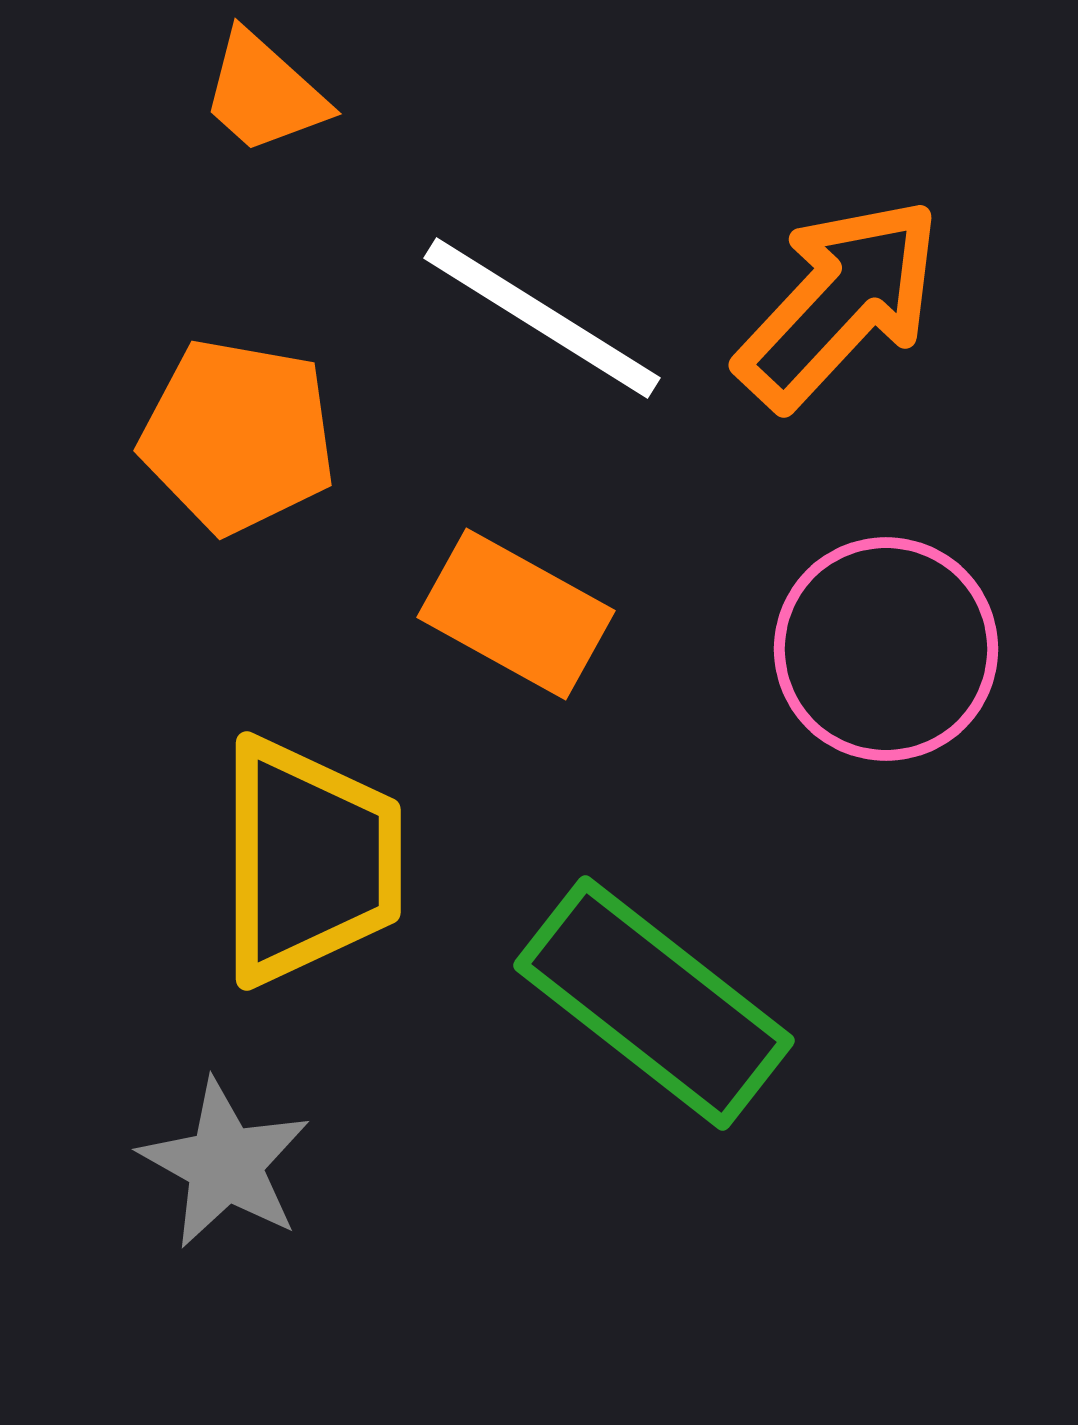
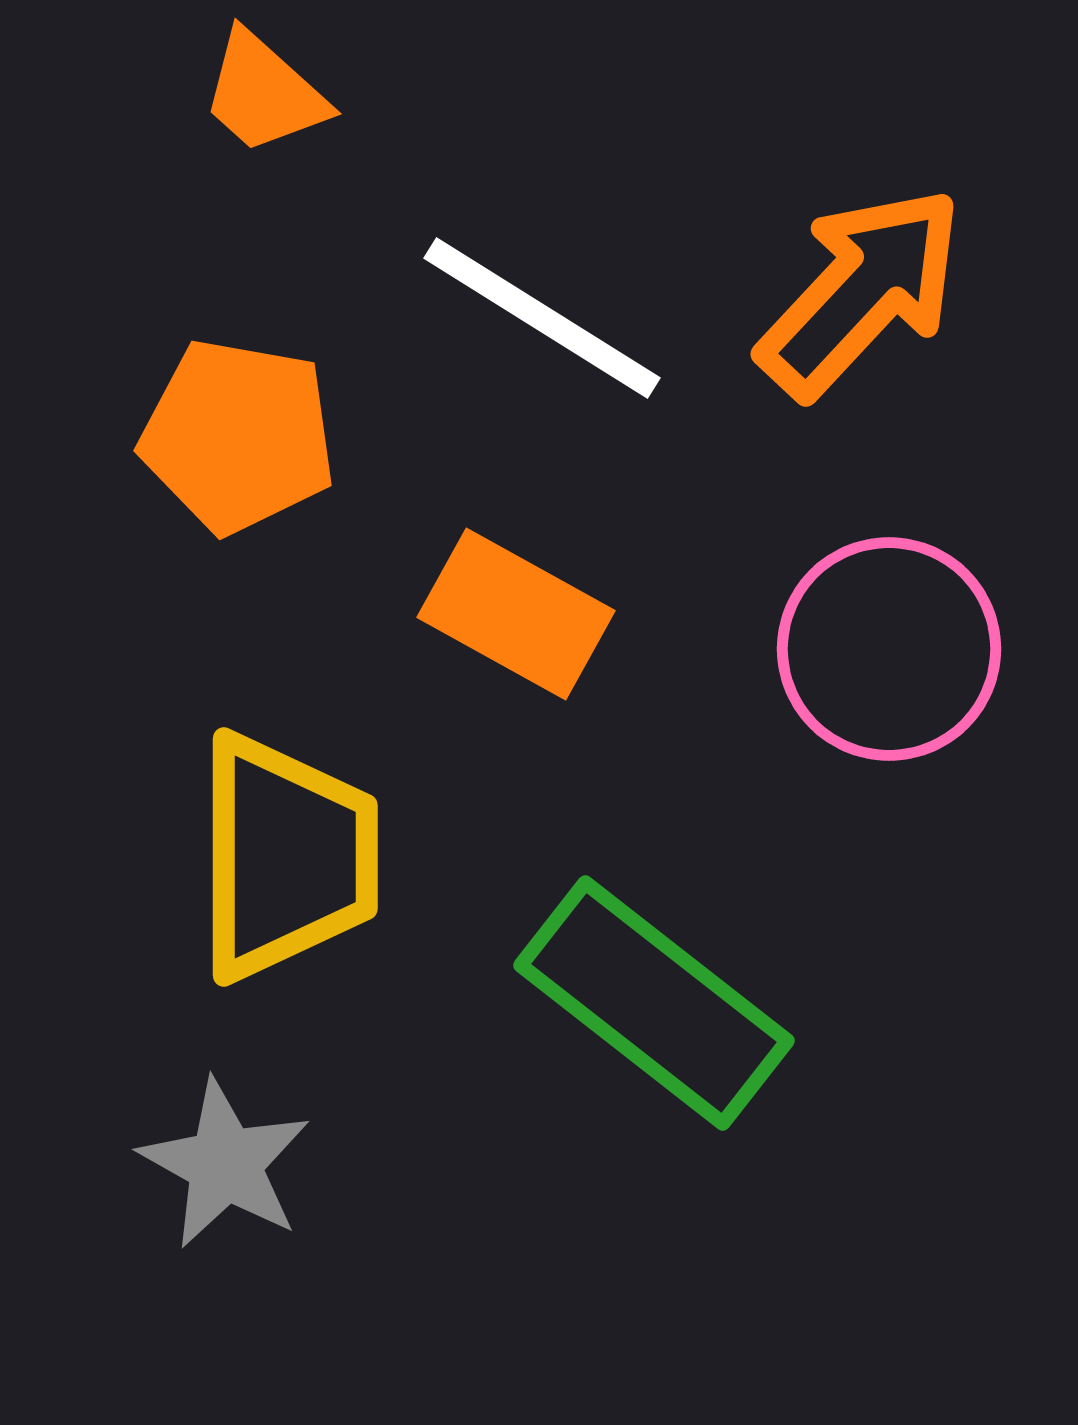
orange arrow: moved 22 px right, 11 px up
pink circle: moved 3 px right
yellow trapezoid: moved 23 px left, 4 px up
